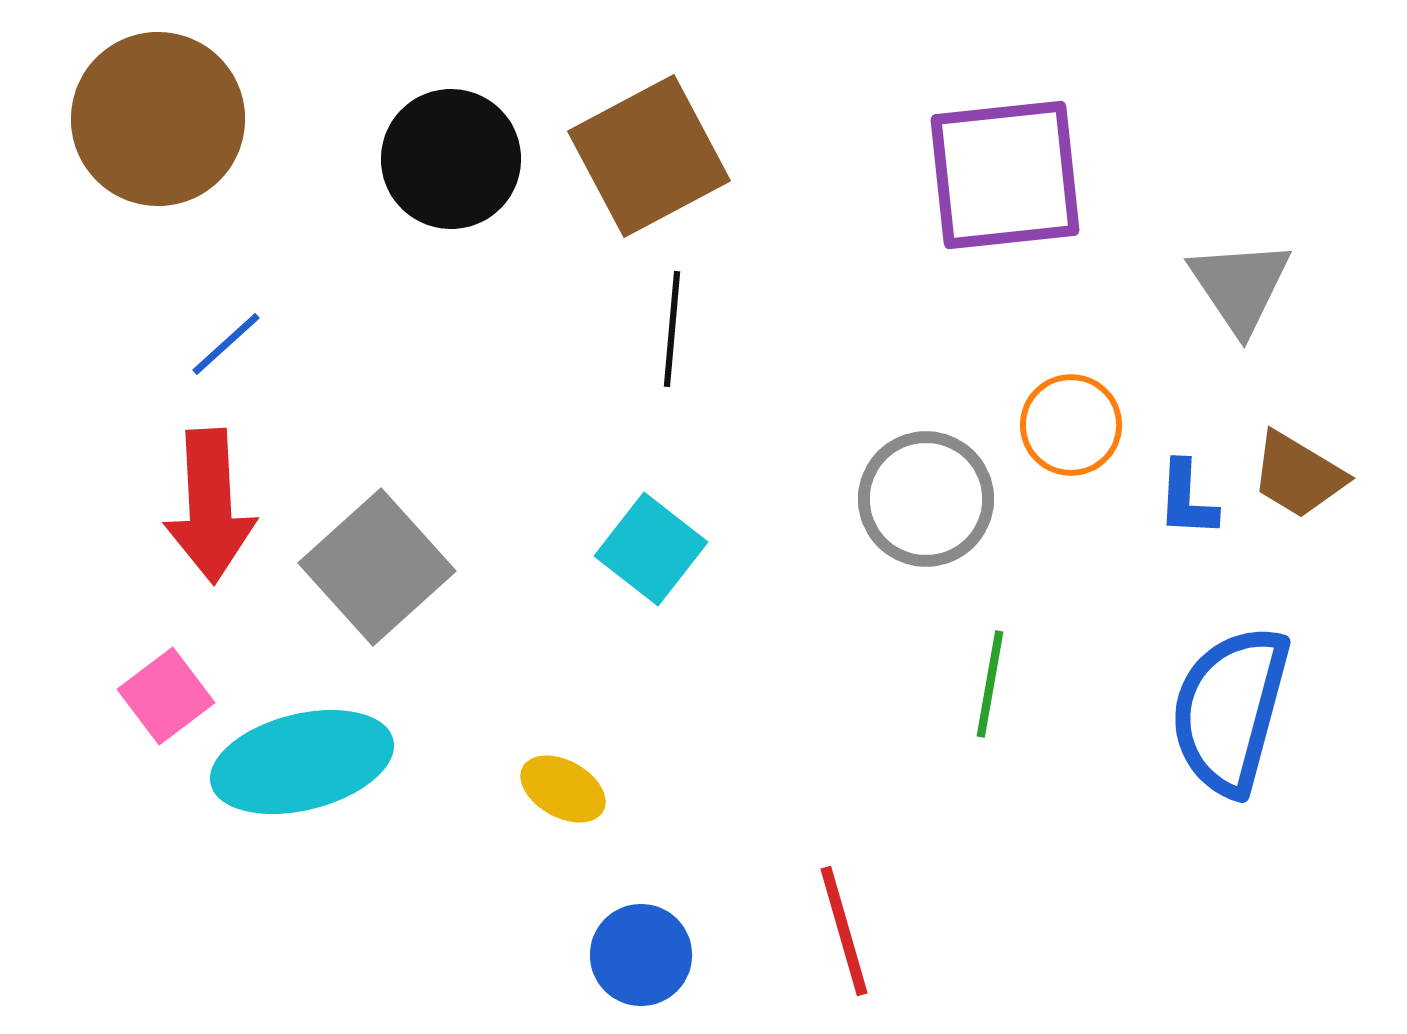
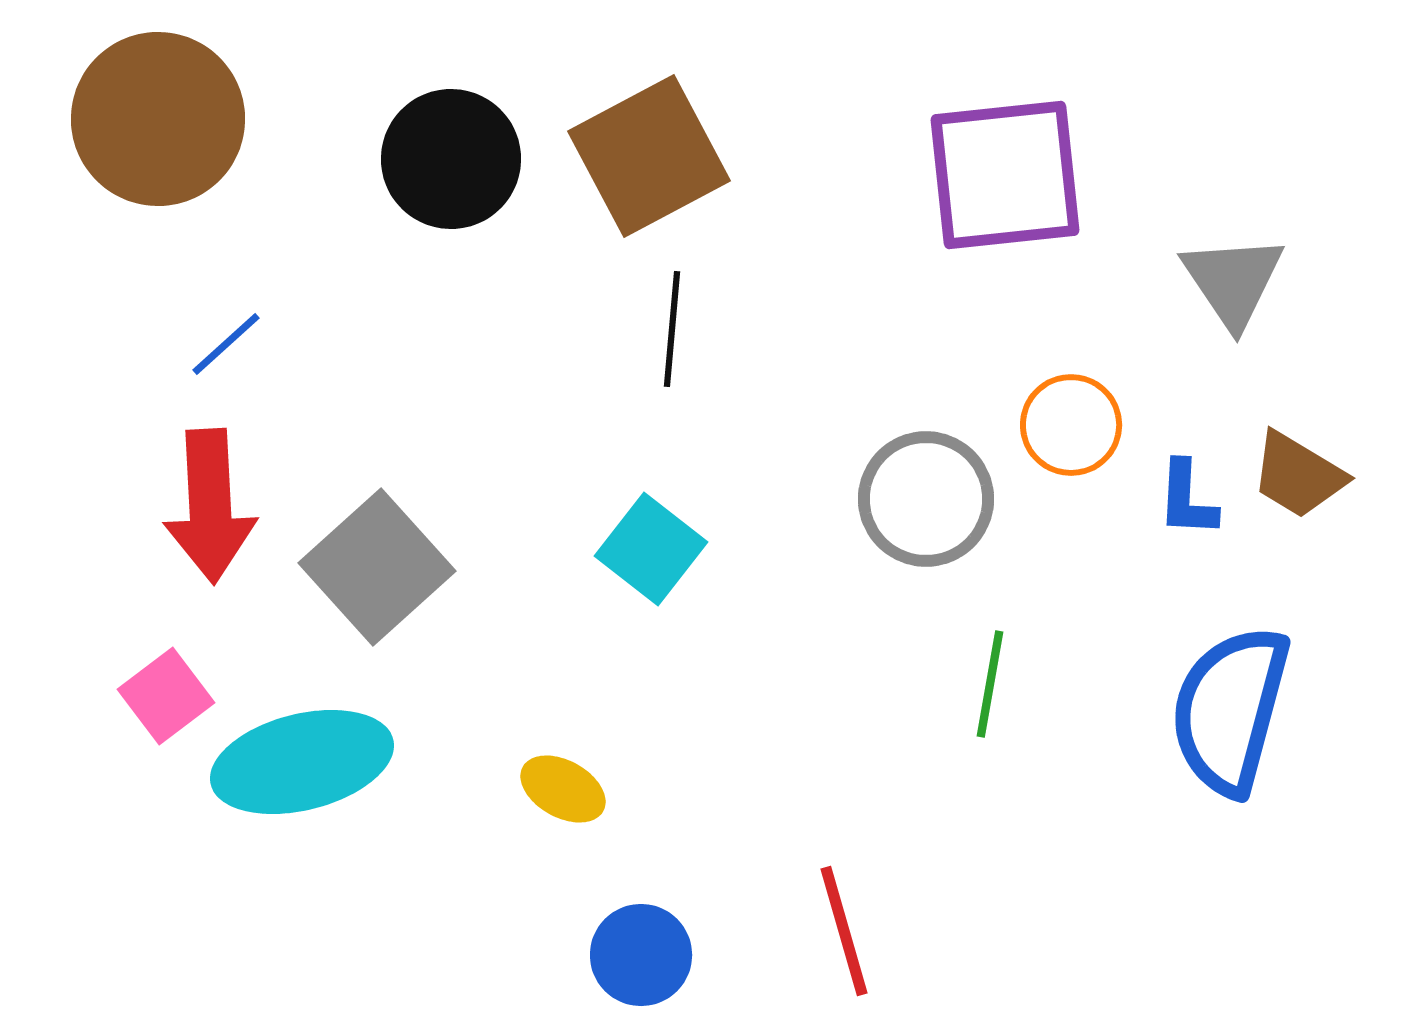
gray triangle: moved 7 px left, 5 px up
